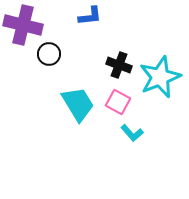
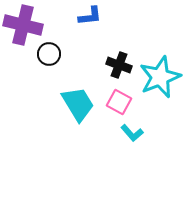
pink square: moved 1 px right
